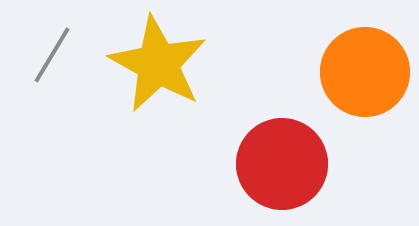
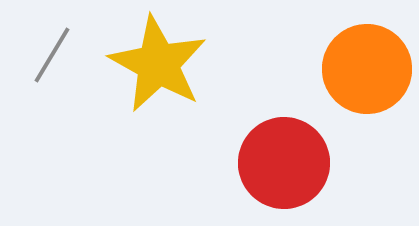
orange circle: moved 2 px right, 3 px up
red circle: moved 2 px right, 1 px up
